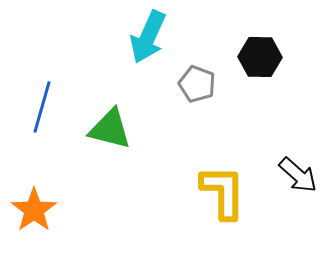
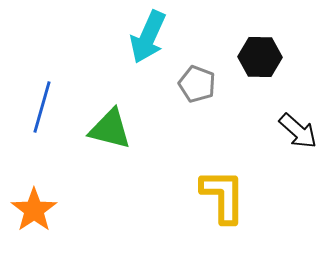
black arrow: moved 44 px up
yellow L-shape: moved 4 px down
